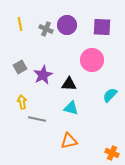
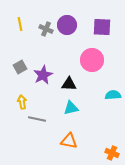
cyan semicircle: moved 3 px right; rotated 42 degrees clockwise
cyan triangle: rotated 28 degrees counterclockwise
orange triangle: rotated 24 degrees clockwise
